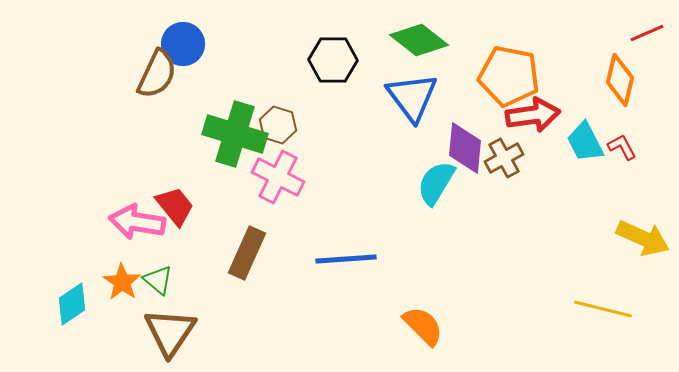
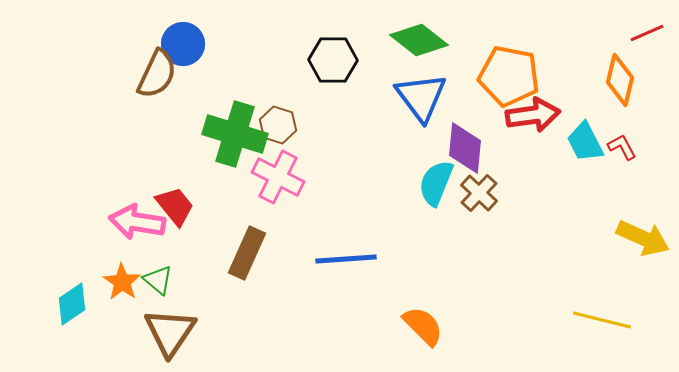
blue triangle: moved 9 px right
brown cross: moved 25 px left, 35 px down; rotated 18 degrees counterclockwise
cyan semicircle: rotated 9 degrees counterclockwise
yellow line: moved 1 px left, 11 px down
